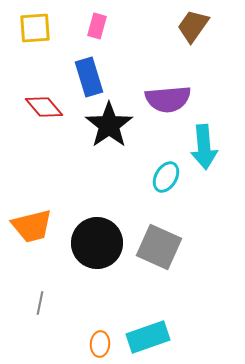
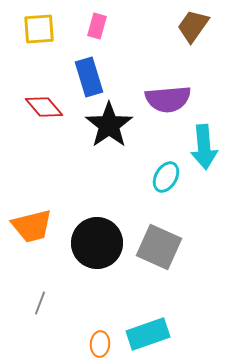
yellow square: moved 4 px right, 1 px down
gray line: rotated 10 degrees clockwise
cyan rectangle: moved 3 px up
